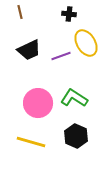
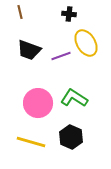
black trapezoid: rotated 45 degrees clockwise
black hexagon: moved 5 px left, 1 px down
